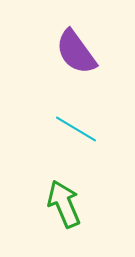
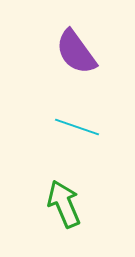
cyan line: moved 1 px right, 2 px up; rotated 12 degrees counterclockwise
